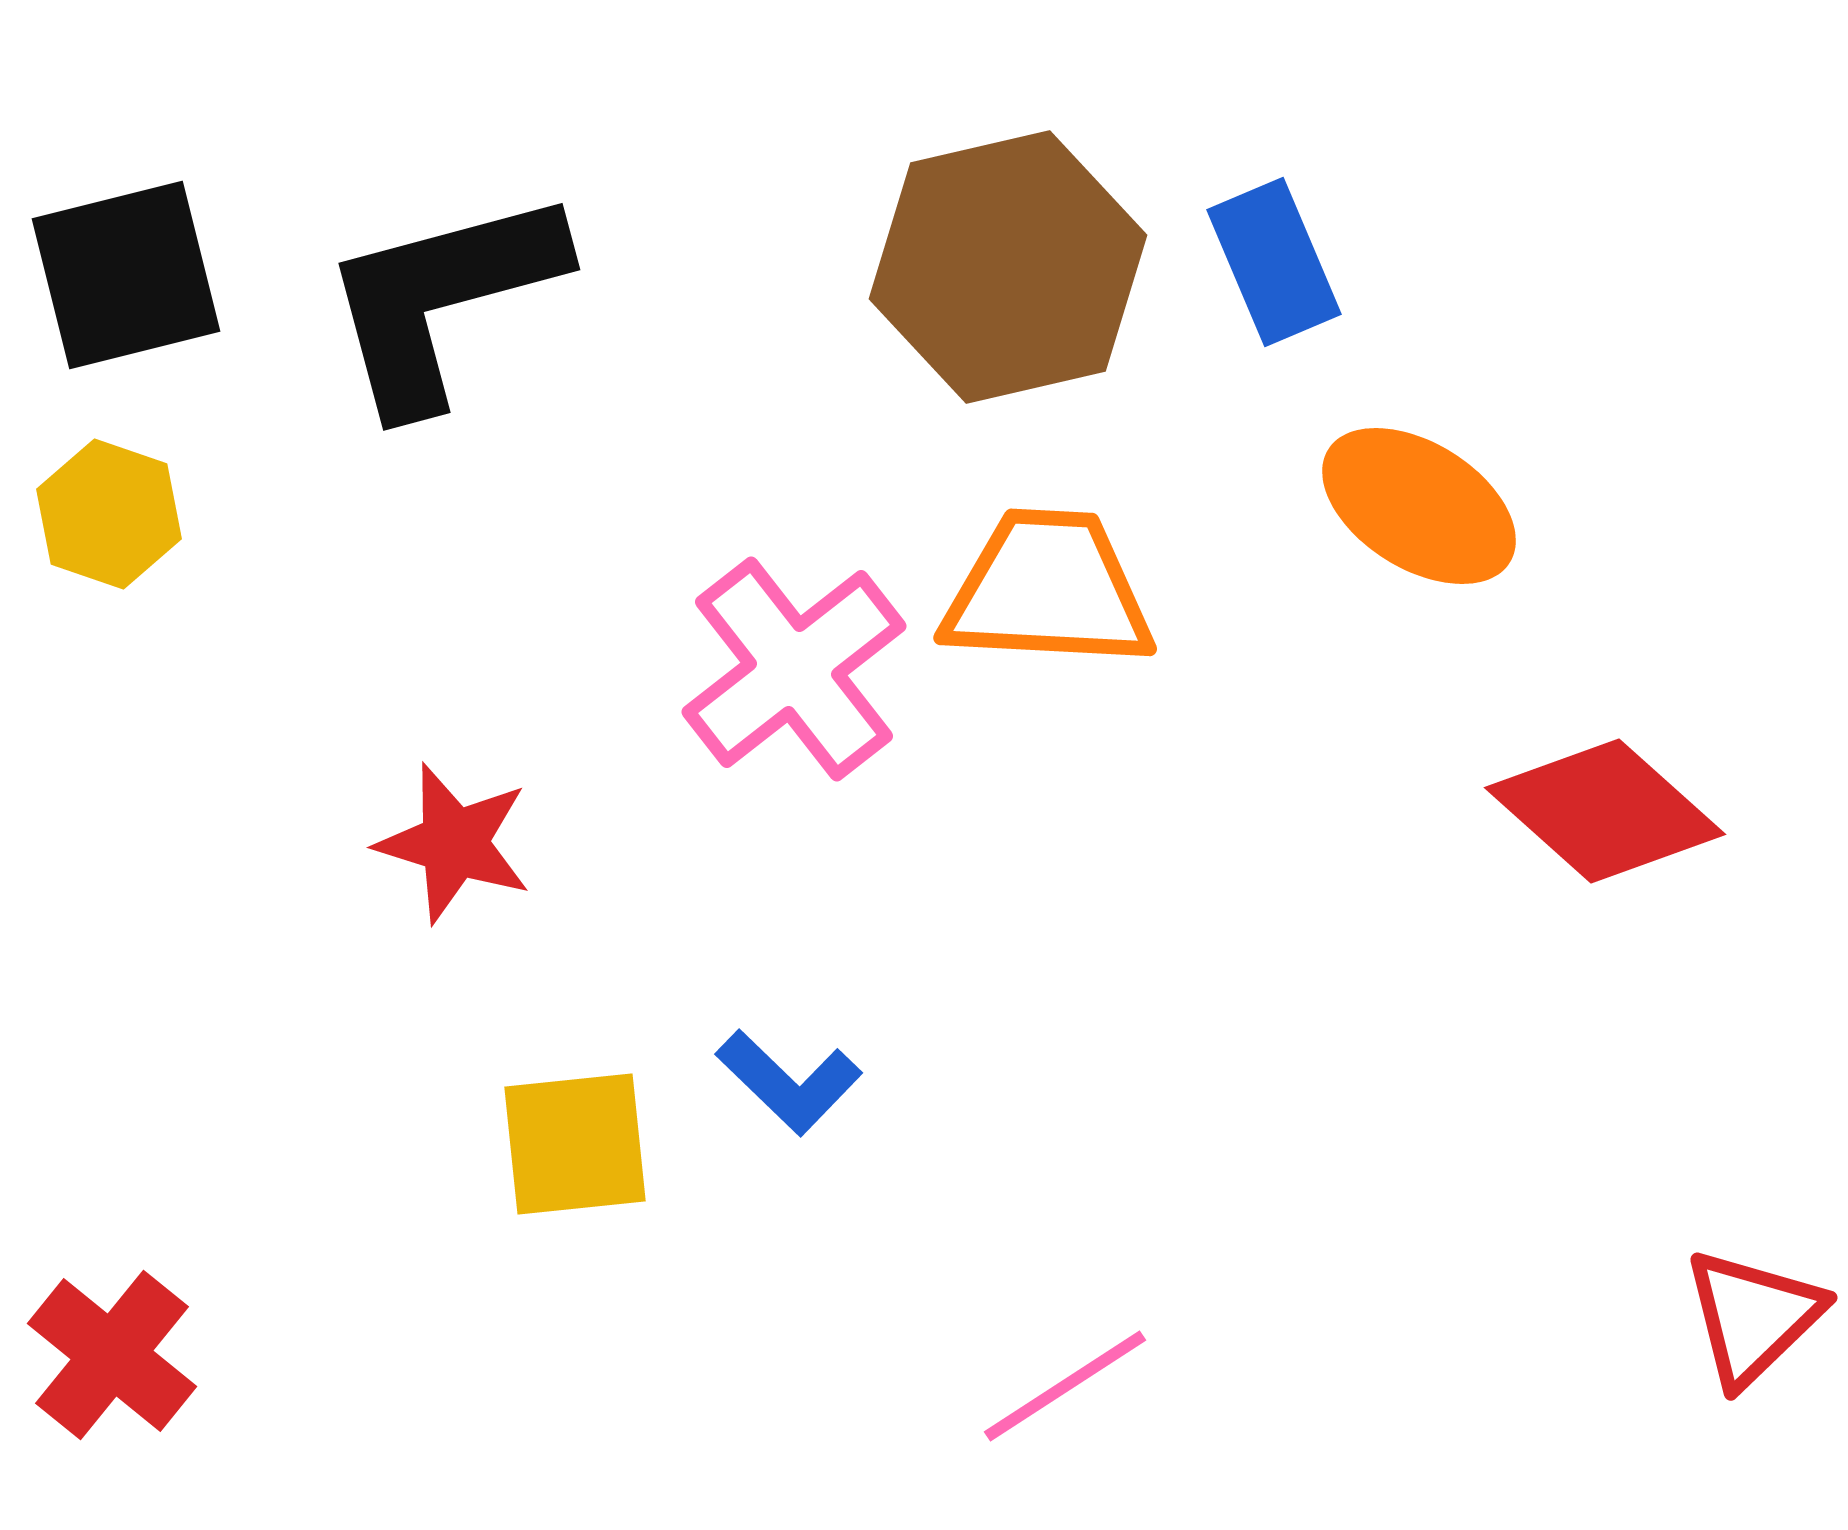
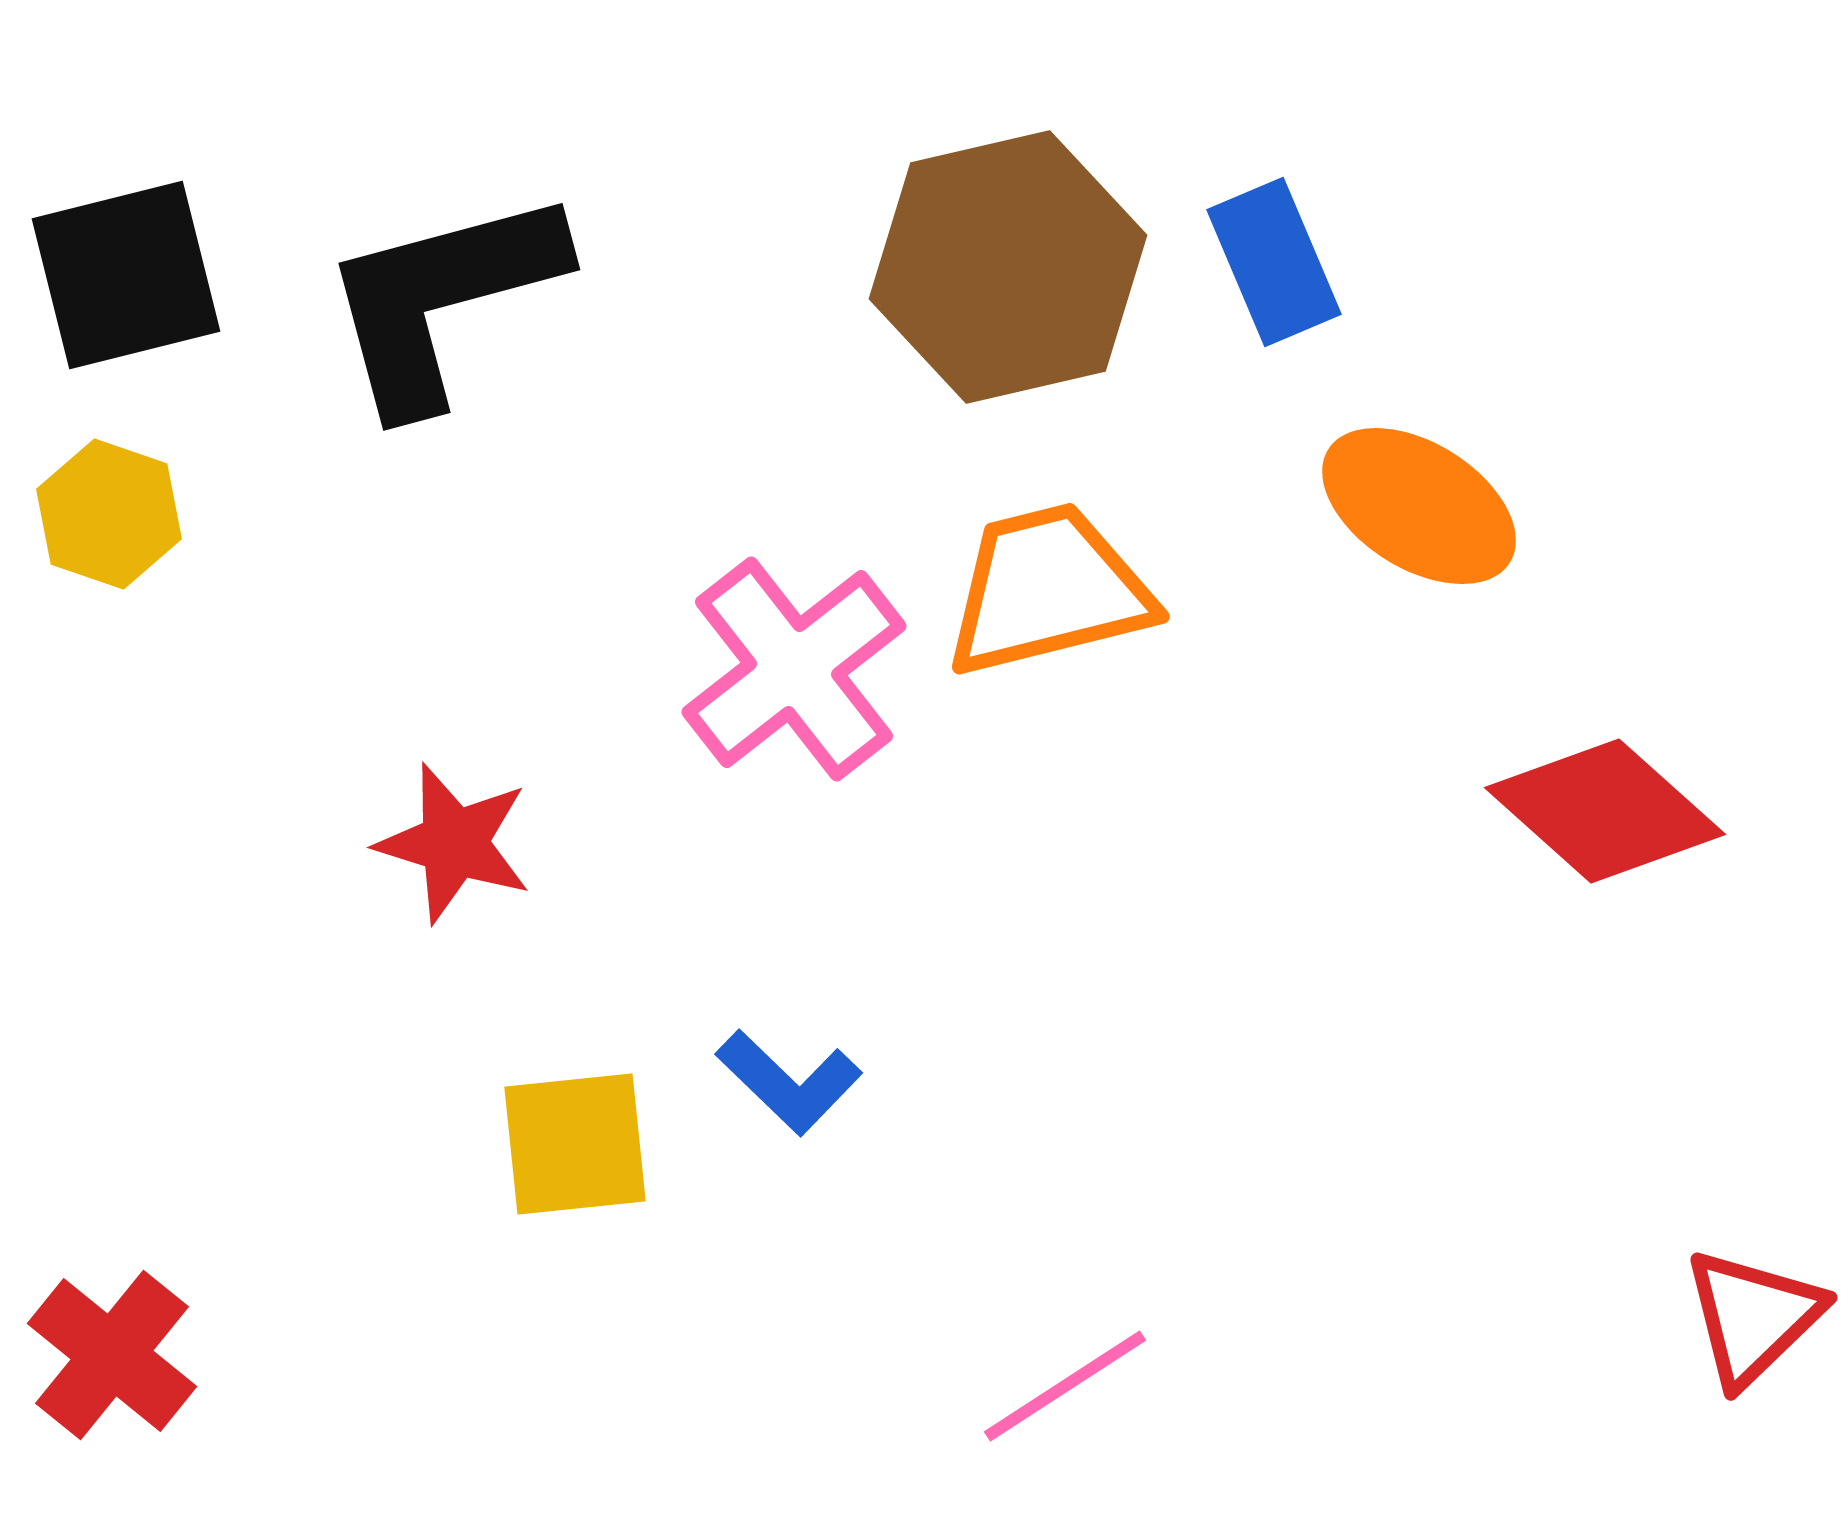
orange trapezoid: rotated 17 degrees counterclockwise
